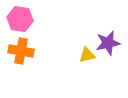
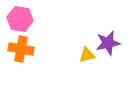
orange cross: moved 2 px up
